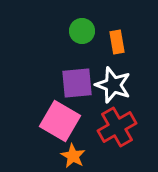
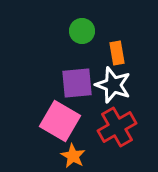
orange rectangle: moved 11 px down
